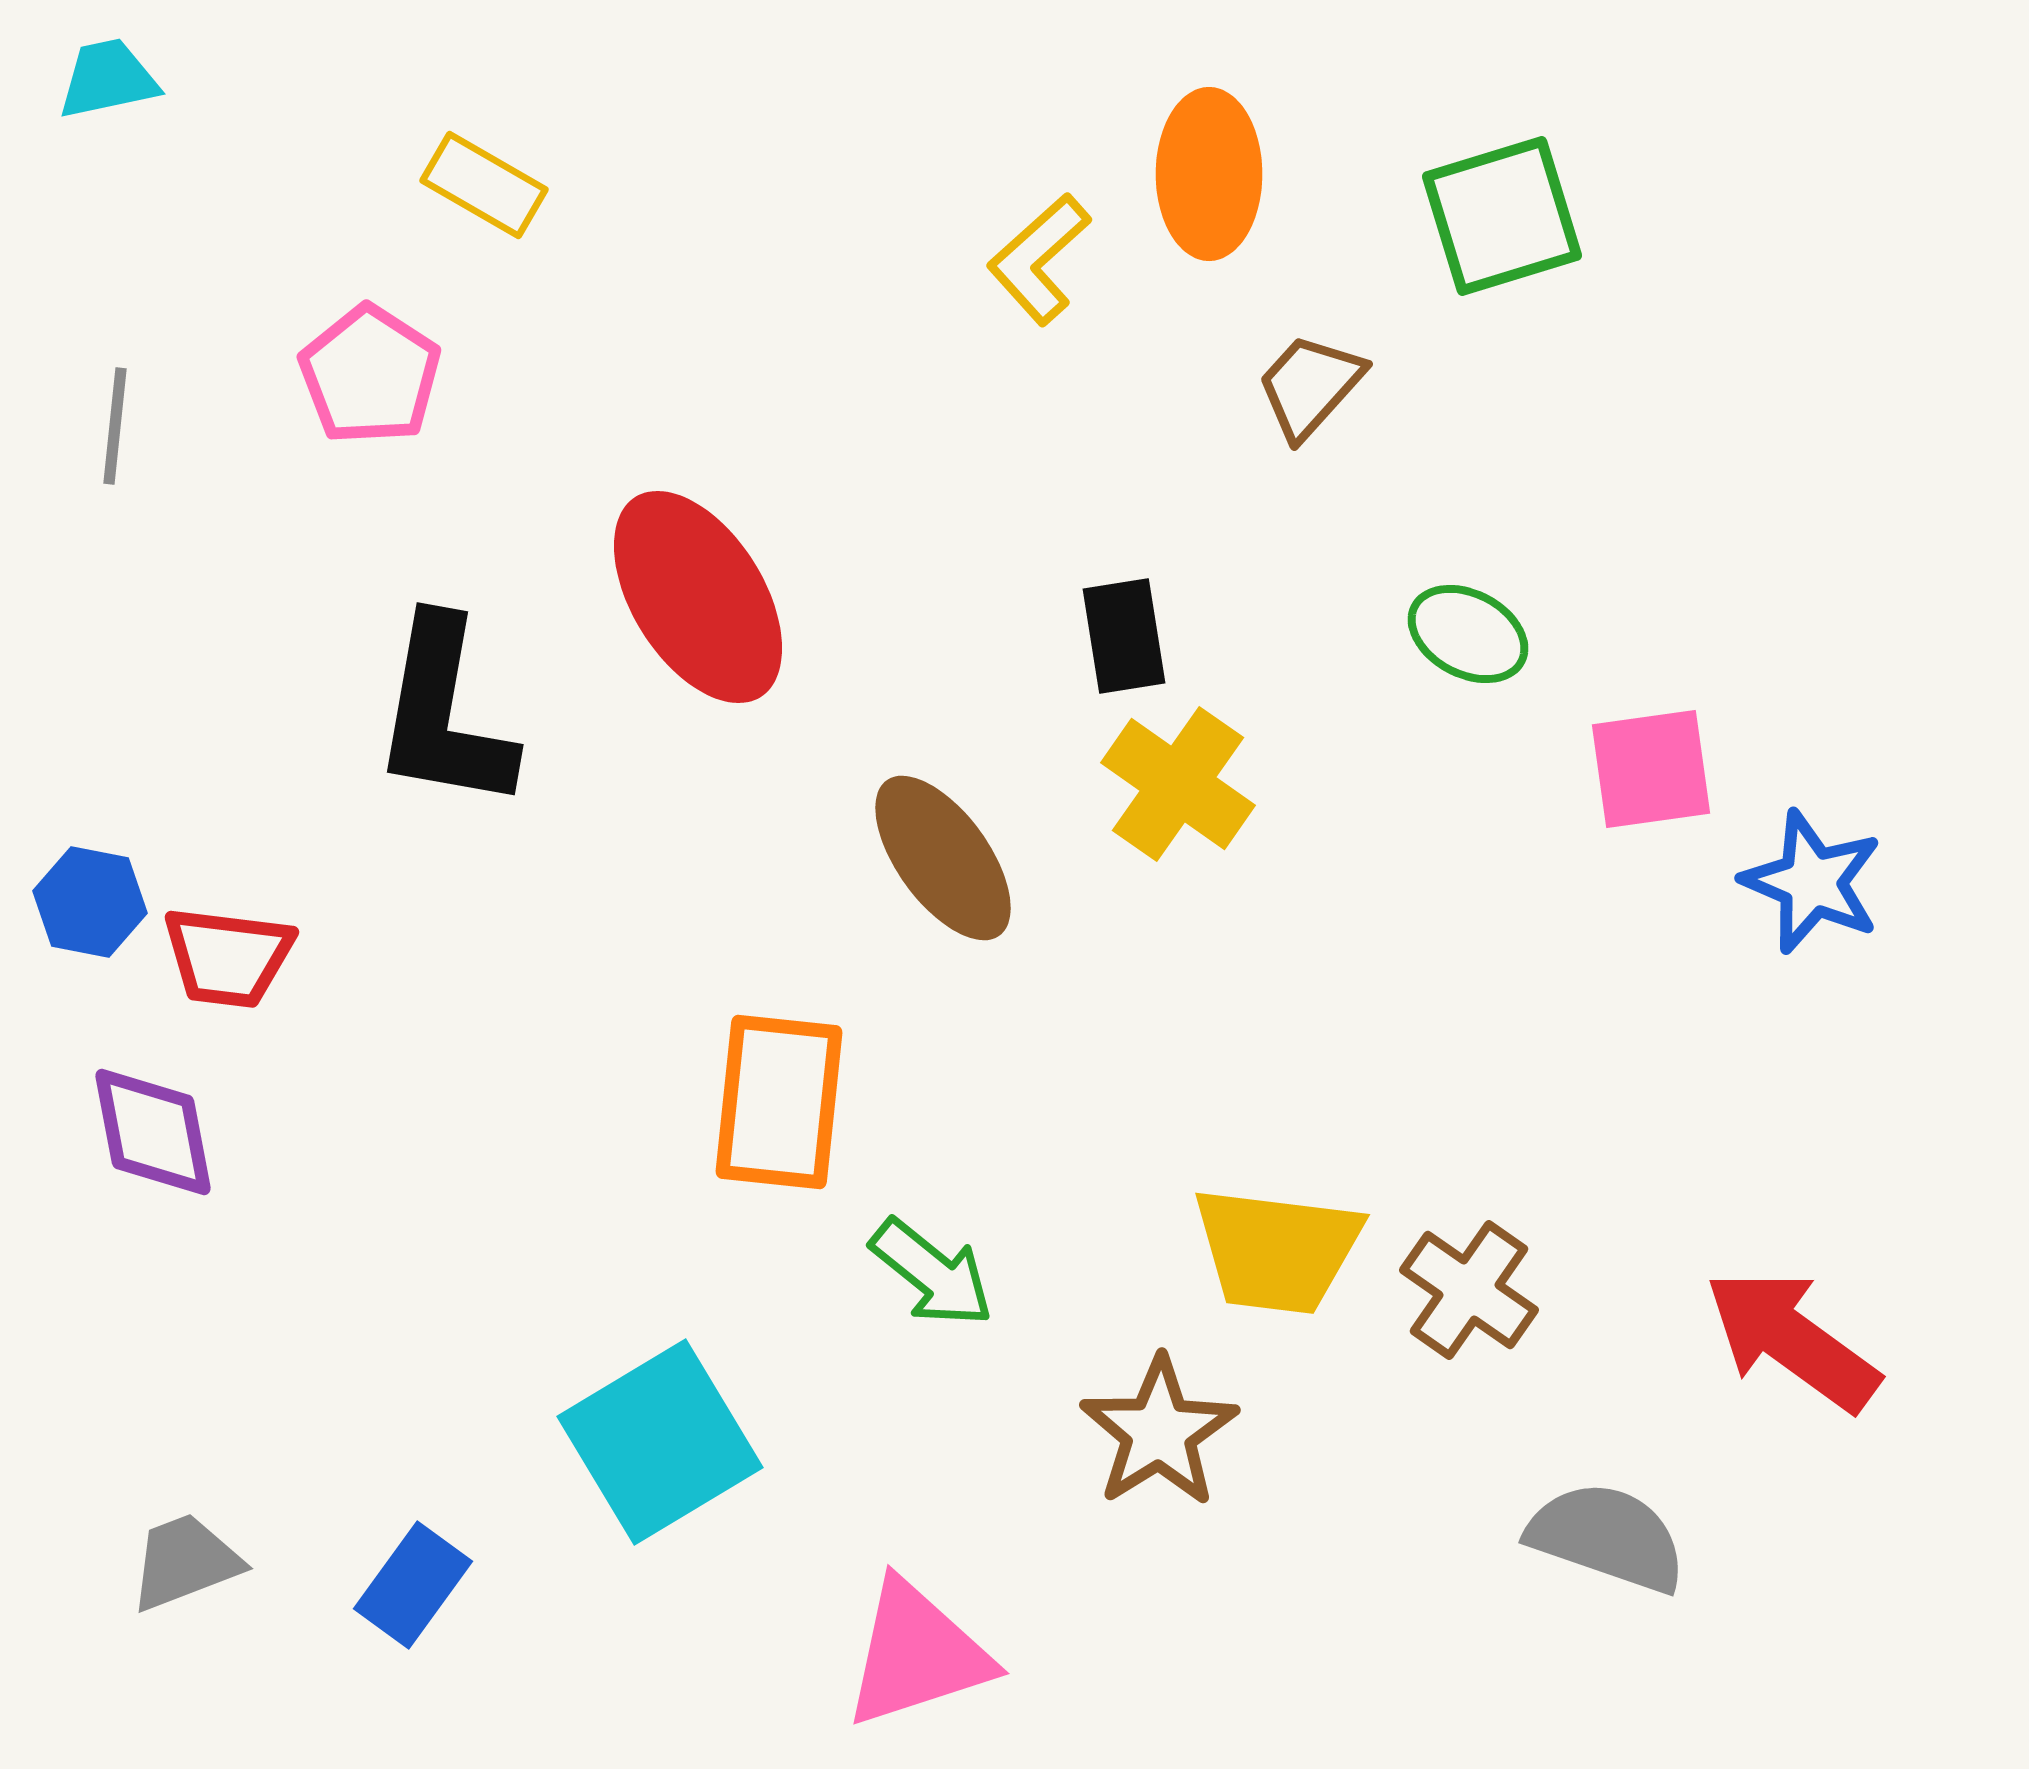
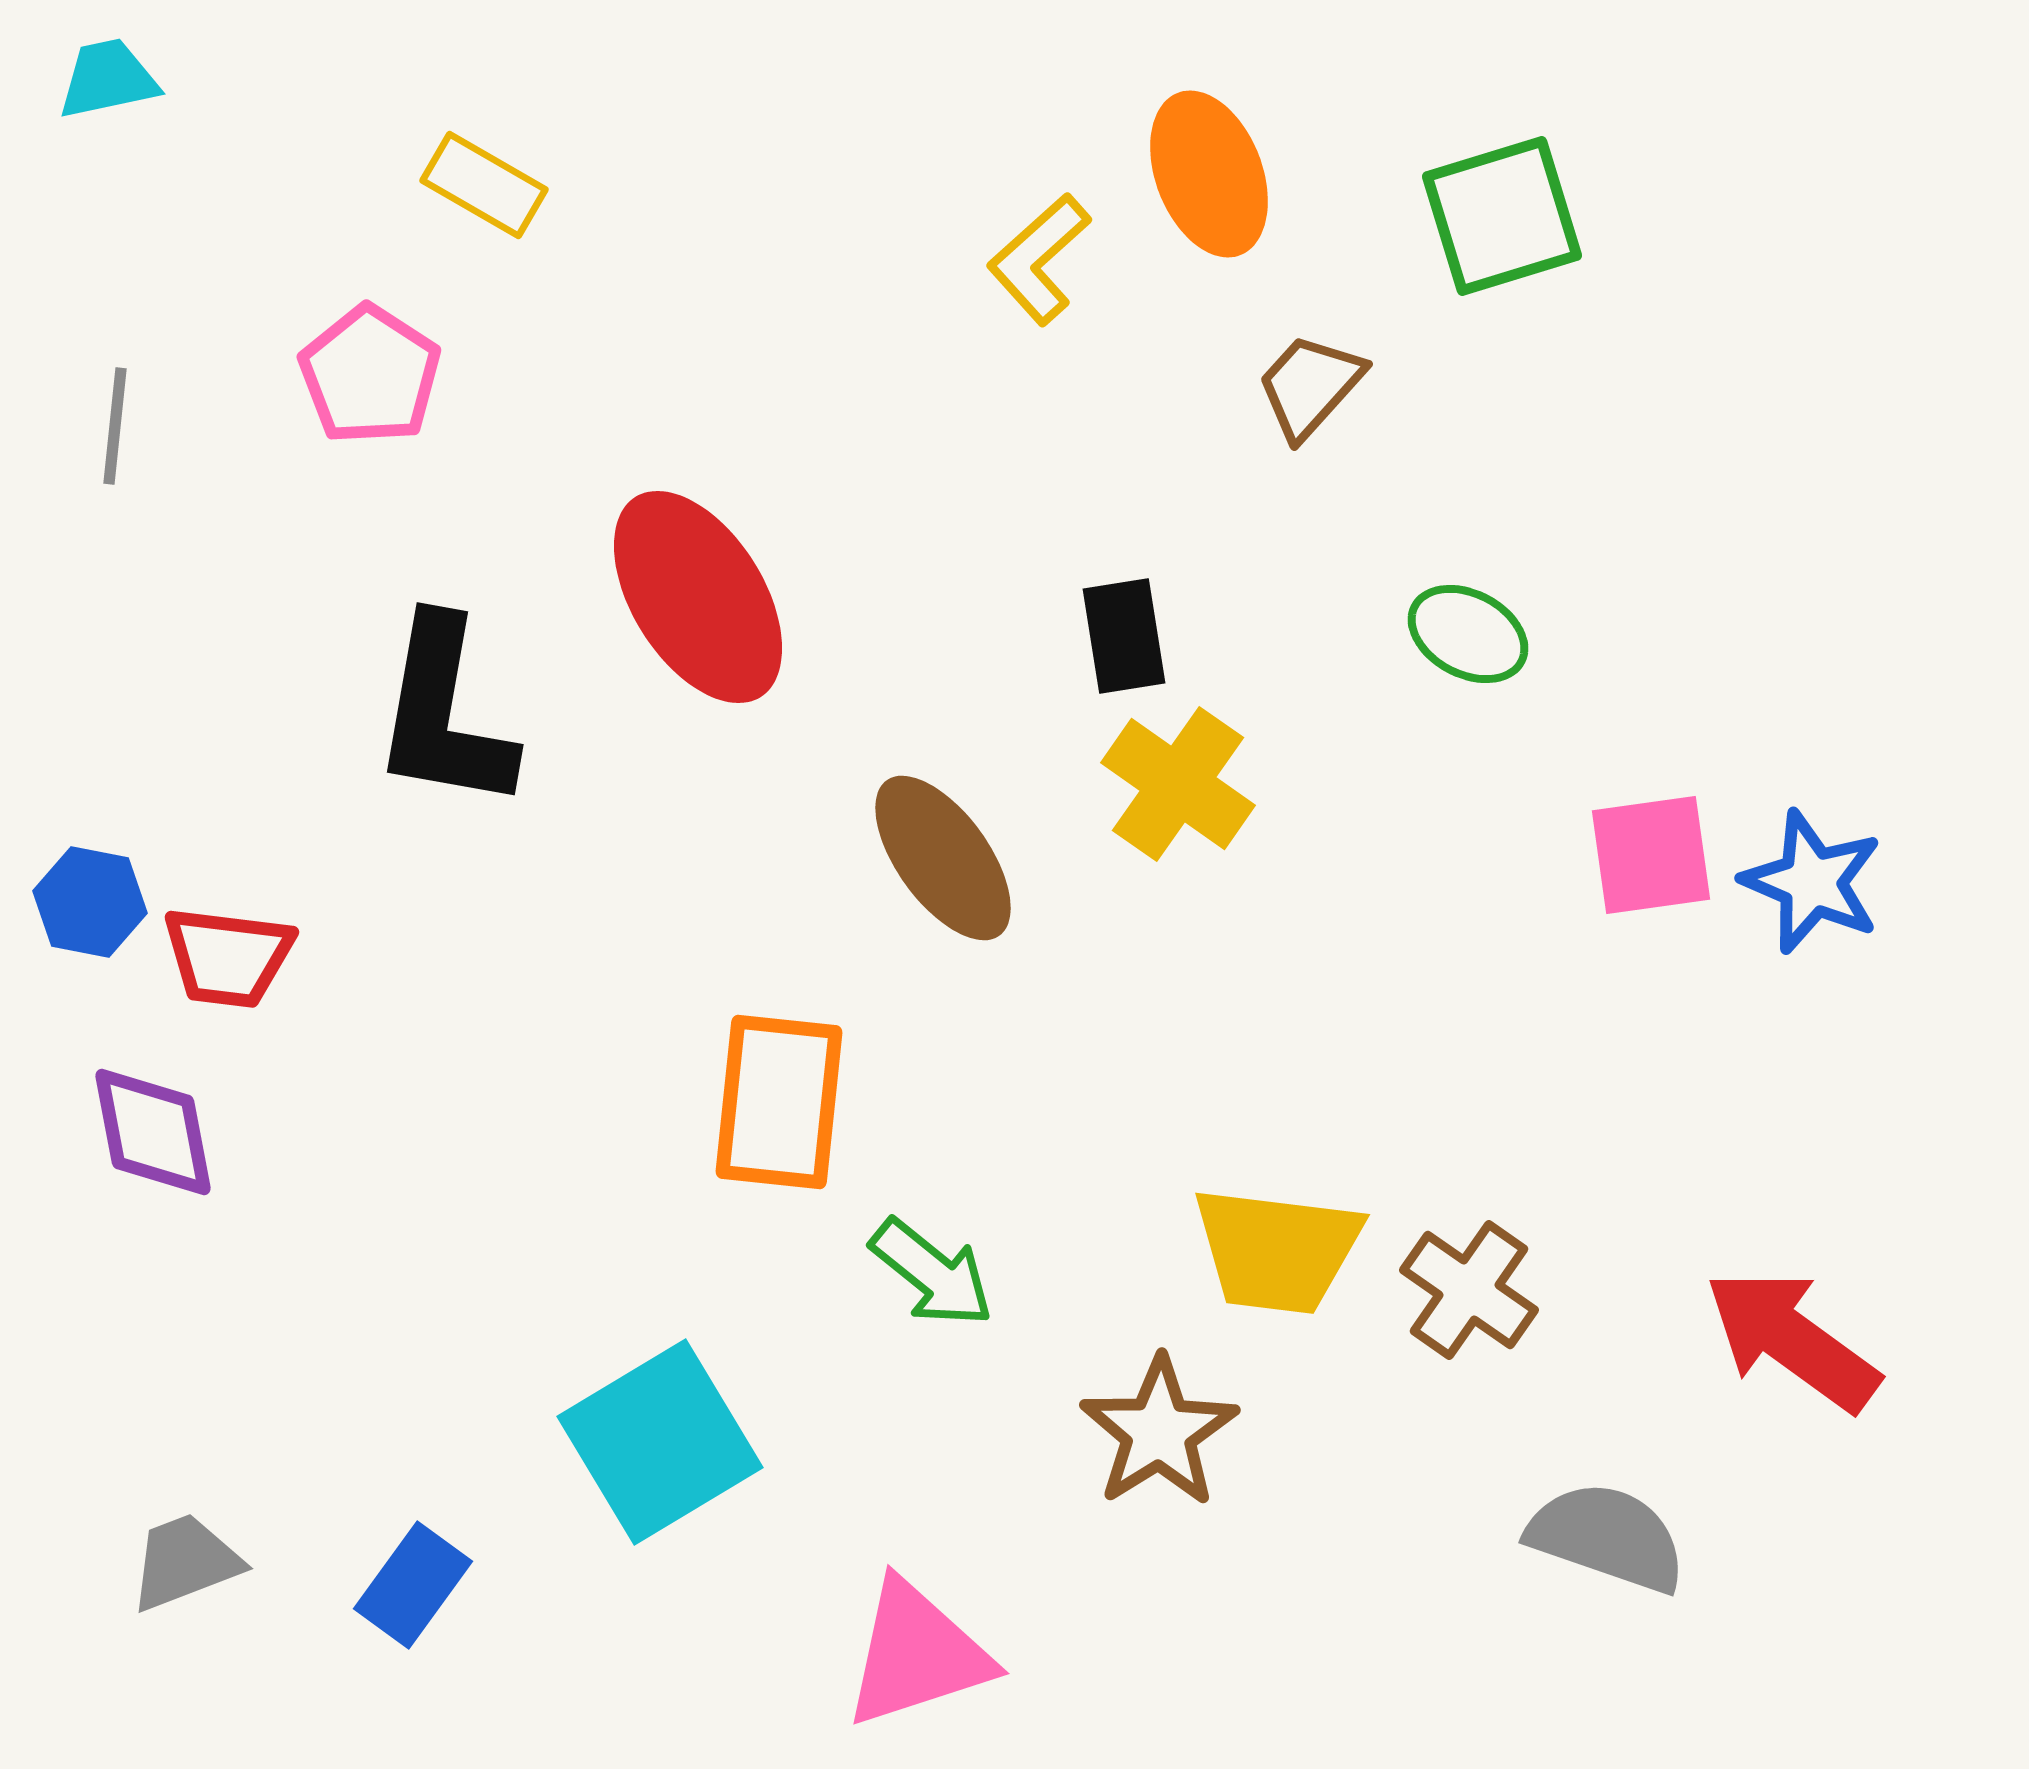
orange ellipse: rotated 21 degrees counterclockwise
pink square: moved 86 px down
